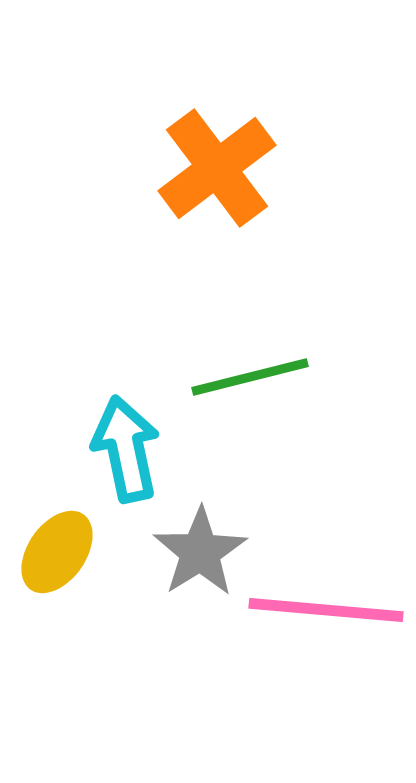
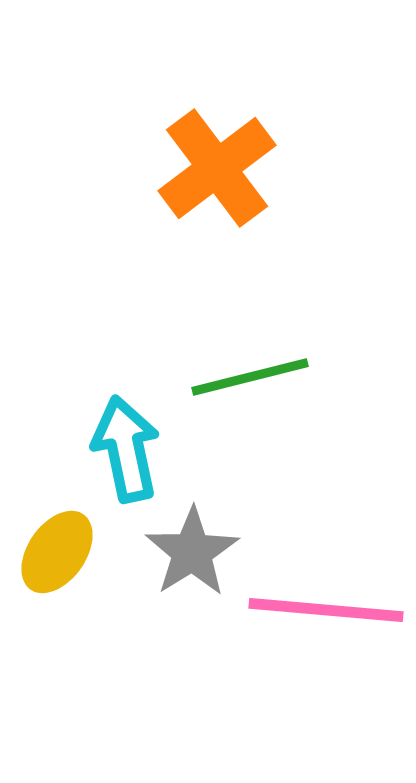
gray star: moved 8 px left
